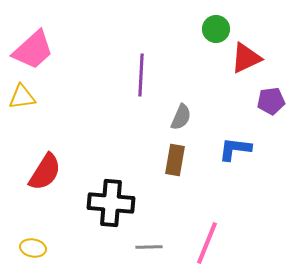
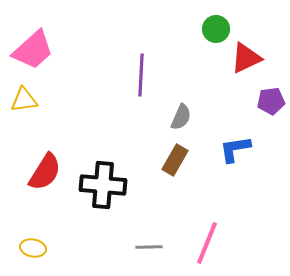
yellow triangle: moved 2 px right, 3 px down
blue L-shape: rotated 16 degrees counterclockwise
brown rectangle: rotated 20 degrees clockwise
black cross: moved 8 px left, 18 px up
